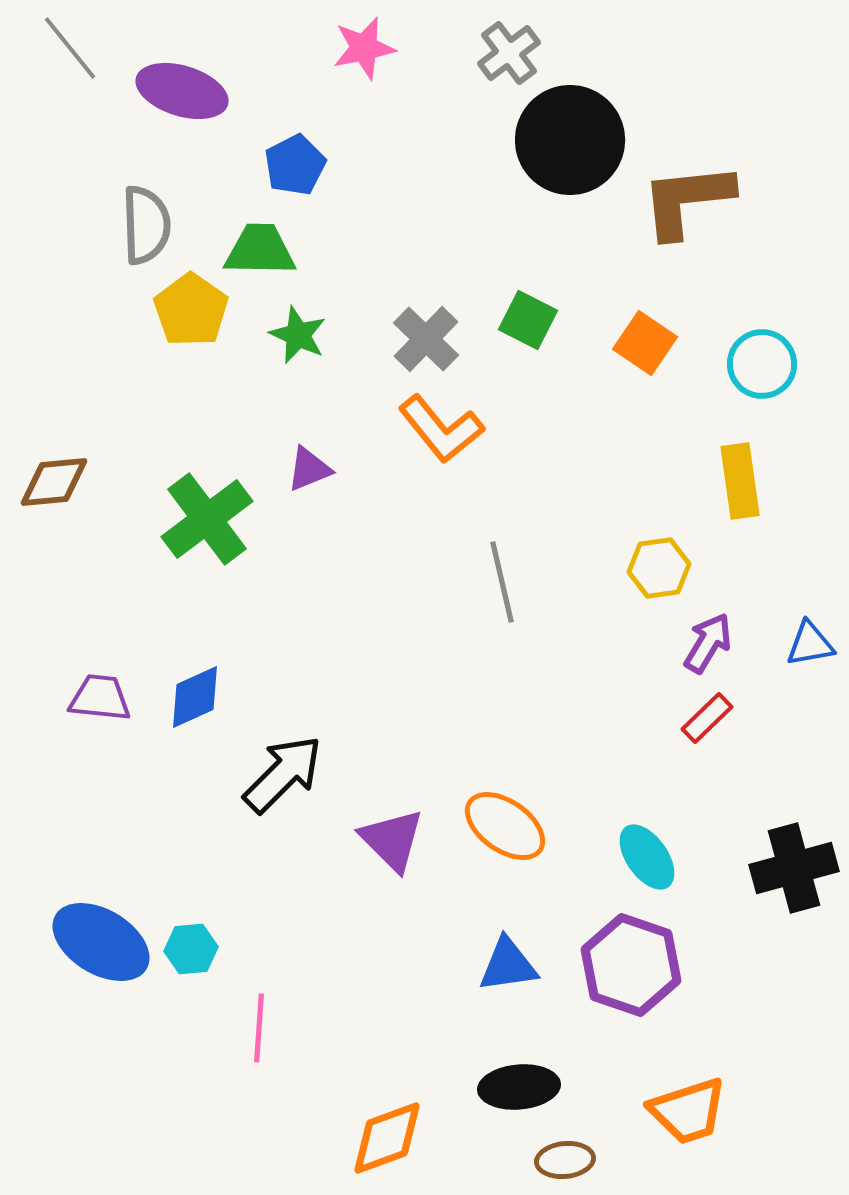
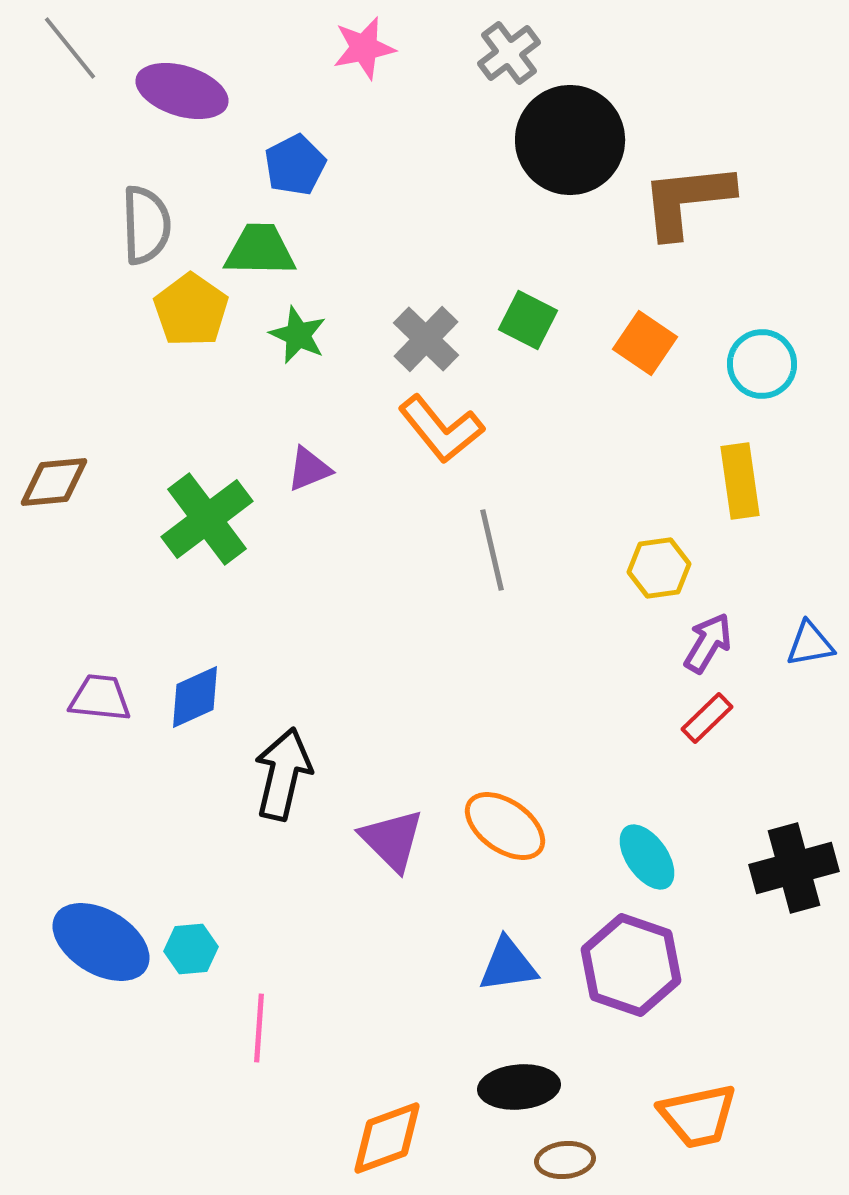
gray line at (502, 582): moved 10 px left, 32 px up
black arrow at (283, 774): rotated 32 degrees counterclockwise
orange trapezoid at (688, 1111): moved 10 px right, 5 px down; rotated 6 degrees clockwise
